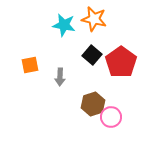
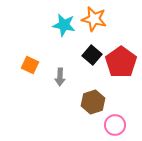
orange square: rotated 36 degrees clockwise
brown hexagon: moved 2 px up
pink circle: moved 4 px right, 8 px down
